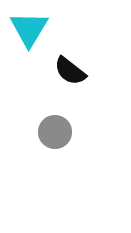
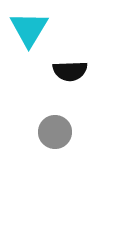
black semicircle: rotated 40 degrees counterclockwise
